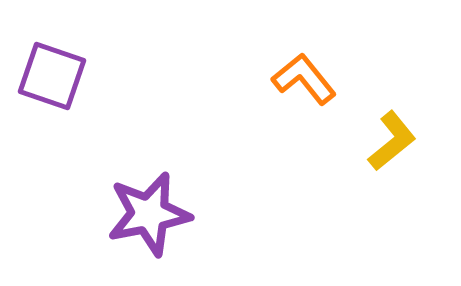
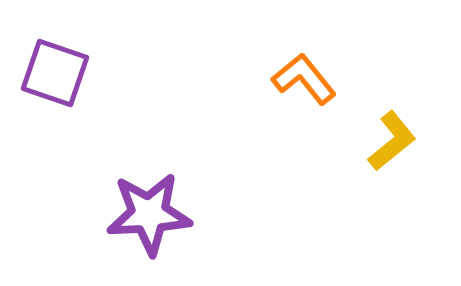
purple square: moved 3 px right, 3 px up
purple star: rotated 8 degrees clockwise
